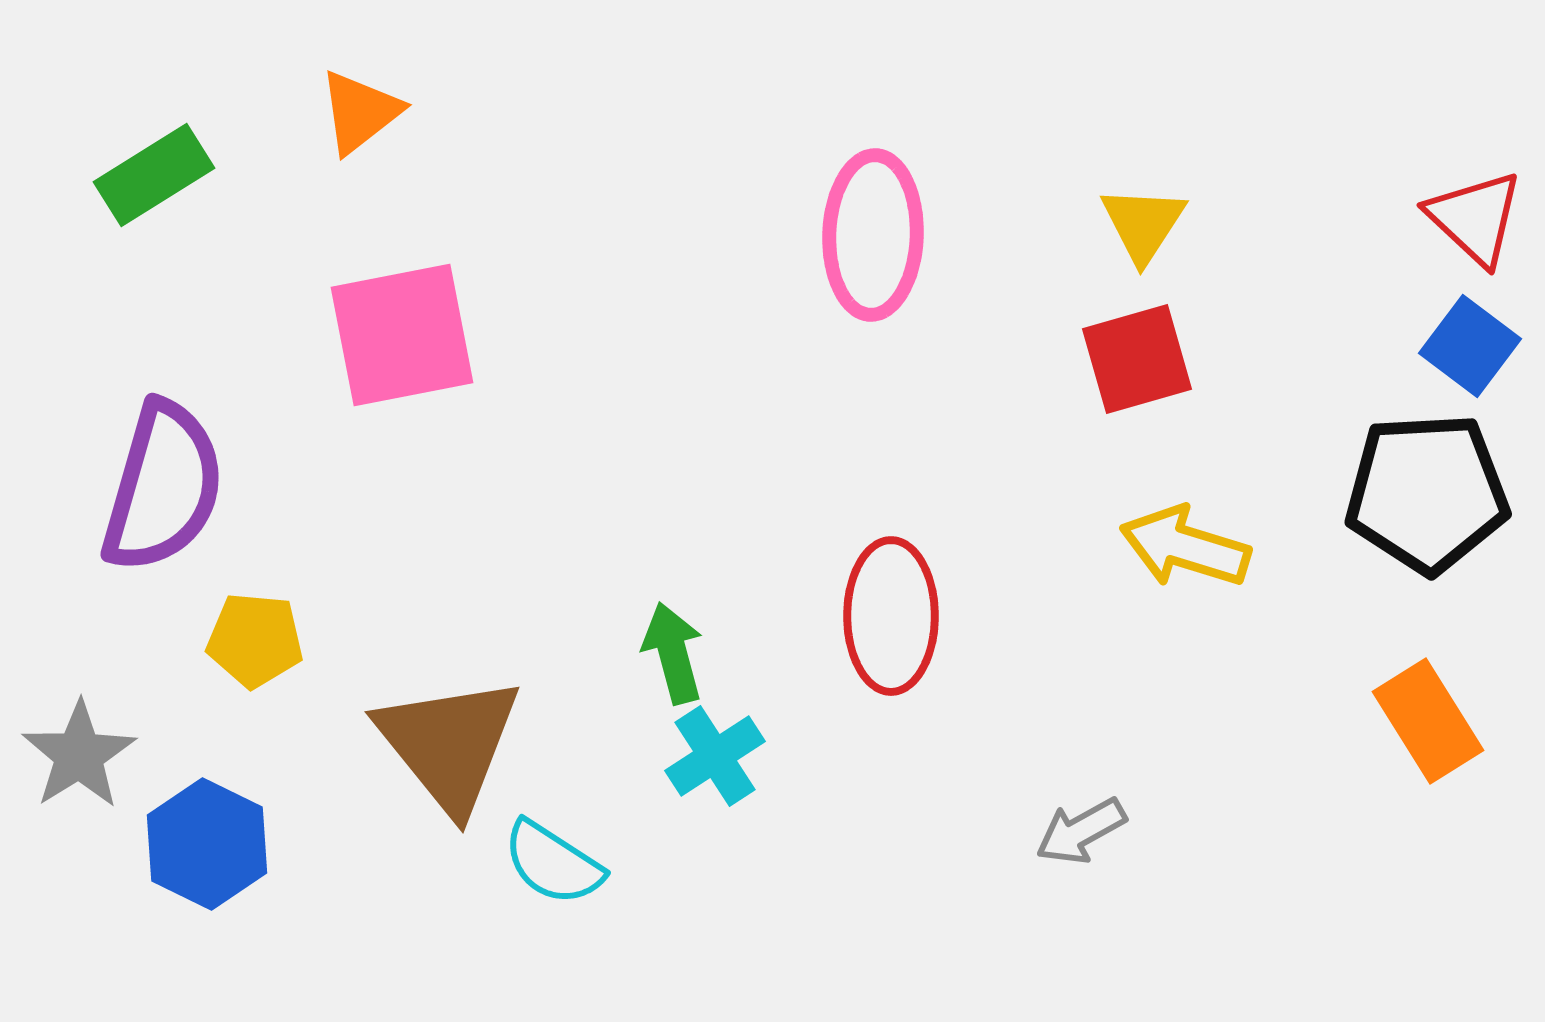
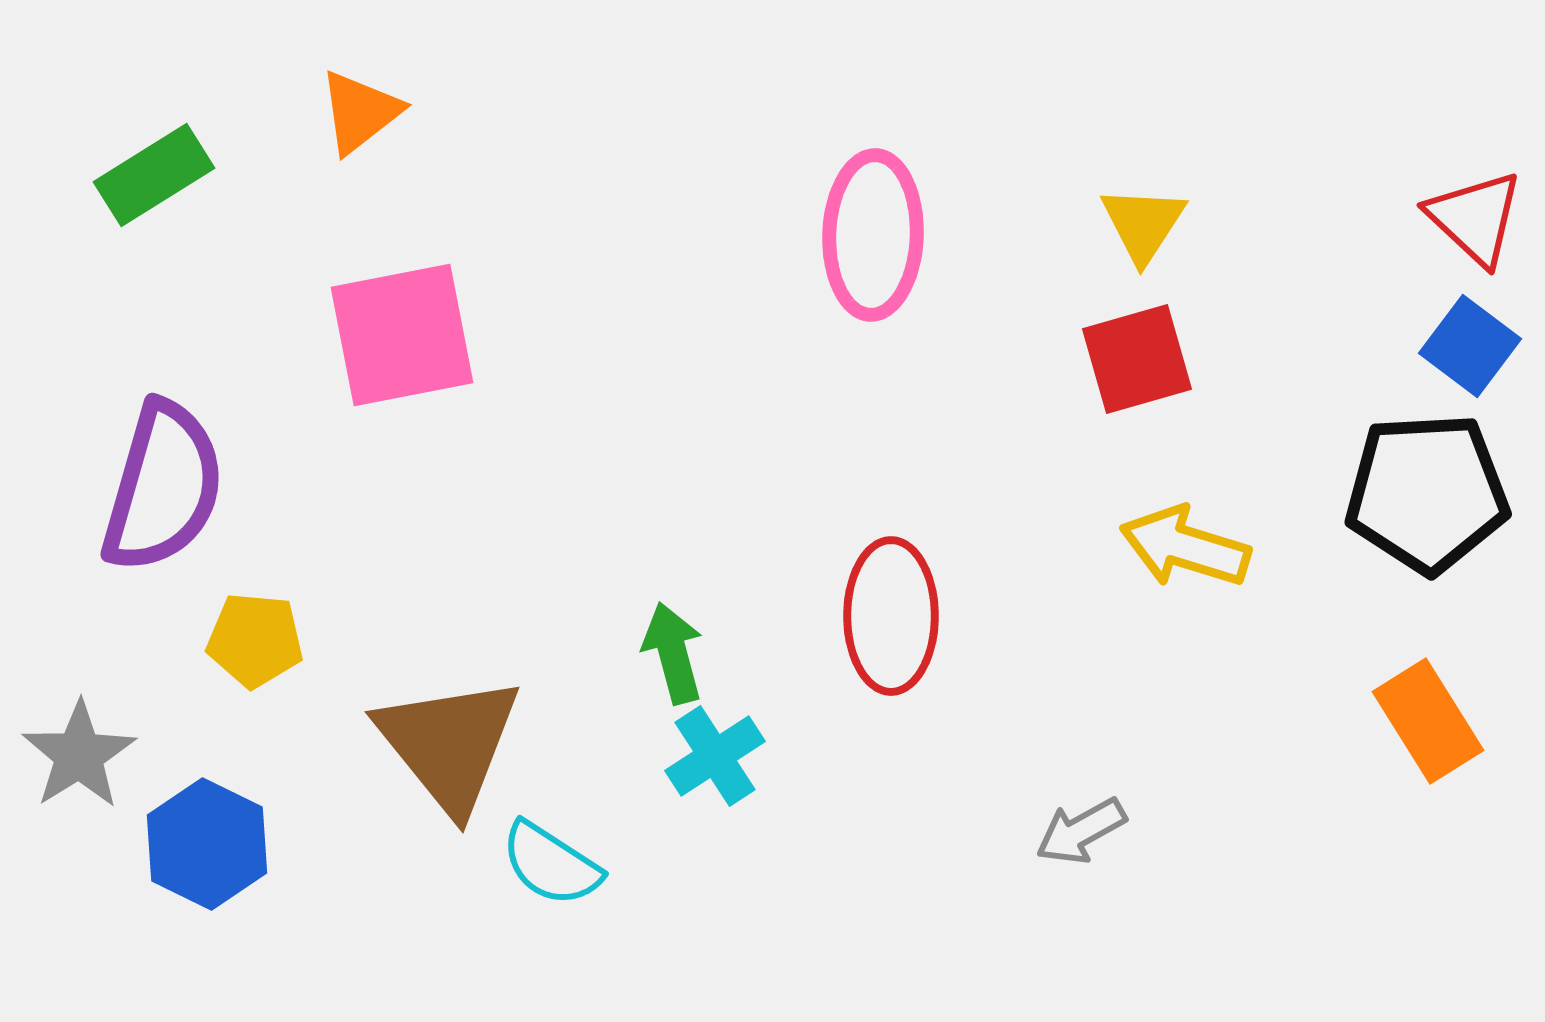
cyan semicircle: moved 2 px left, 1 px down
